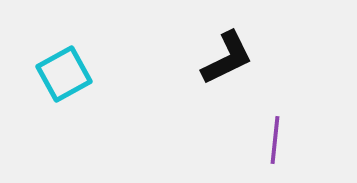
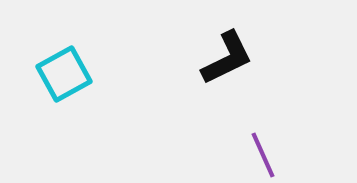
purple line: moved 12 px left, 15 px down; rotated 30 degrees counterclockwise
